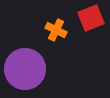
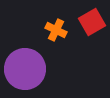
red square: moved 1 px right, 4 px down; rotated 8 degrees counterclockwise
